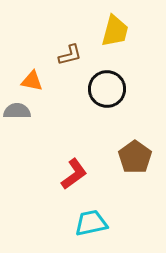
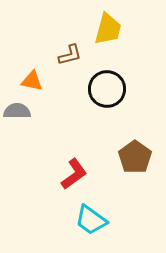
yellow trapezoid: moved 7 px left, 2 px up
cyan trapezoid: moved 3 px up; rotated 132 degrees counterclockwise
